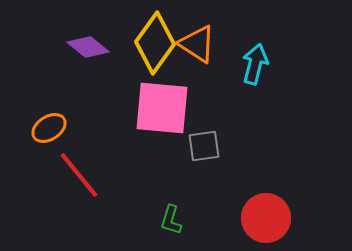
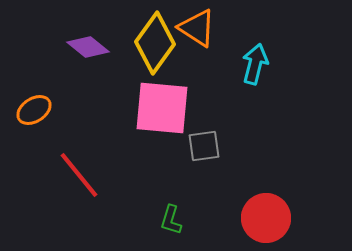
orange triangle: moved 16 px up
orange ellipse: moved 15 px left, 18 px up
